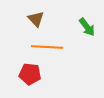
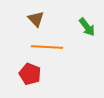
red pentagon: rotated 15 degrees clockwise
